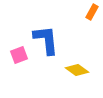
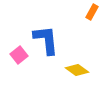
pink square: rotated 18 degrees counterclockwise
